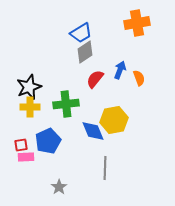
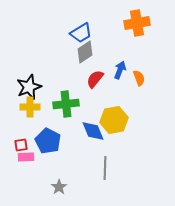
blue pentagon: rotated 20 degrees counterclockwise
